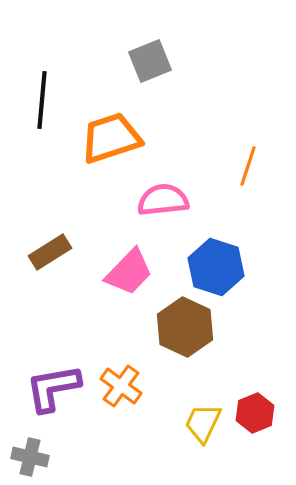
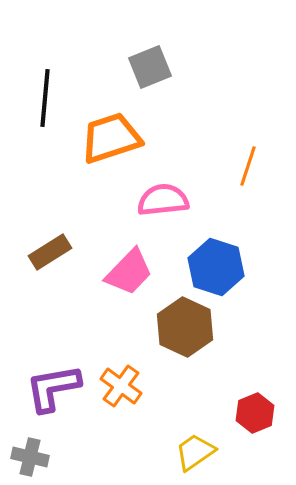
gray square: moved 6 px down
black line: moved 3 px right, 2 px up
yellow trapezoid: moved 8 px left, 29 px down; rotated 30 degrees clockwise
